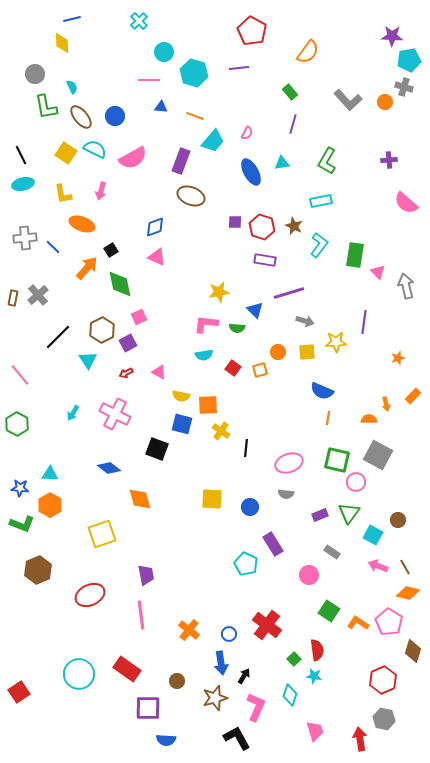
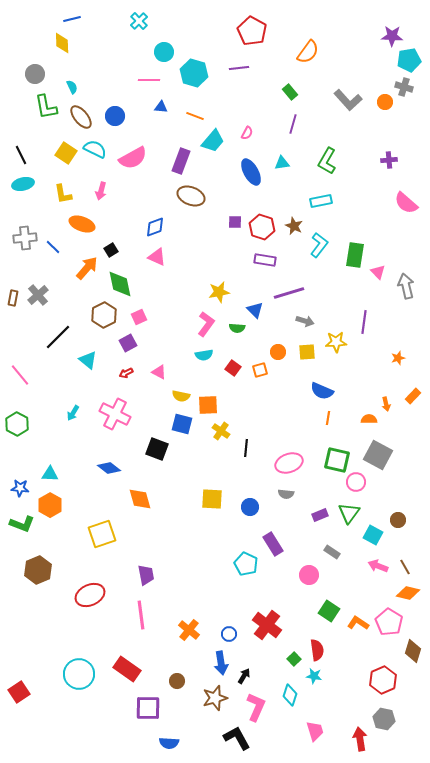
pink L-shape at (206, 324): rotated 120 degrees clockwise
brown hexagon at (102, 330): moved 2 px right, 15 px up
cyan triangle at (88, 360): rotated 18 degrees counterclockwise
blue semicircle at (166, 740): moved 3 px right, 3 px down
